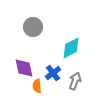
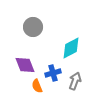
purple diamond: moved 1 px right, 3 px up; rotated 10 degrees counterclockwise
blue cross: rotated 21 degrees clockwise
orange semicircle: rotated 16 degrees counterclockwise
